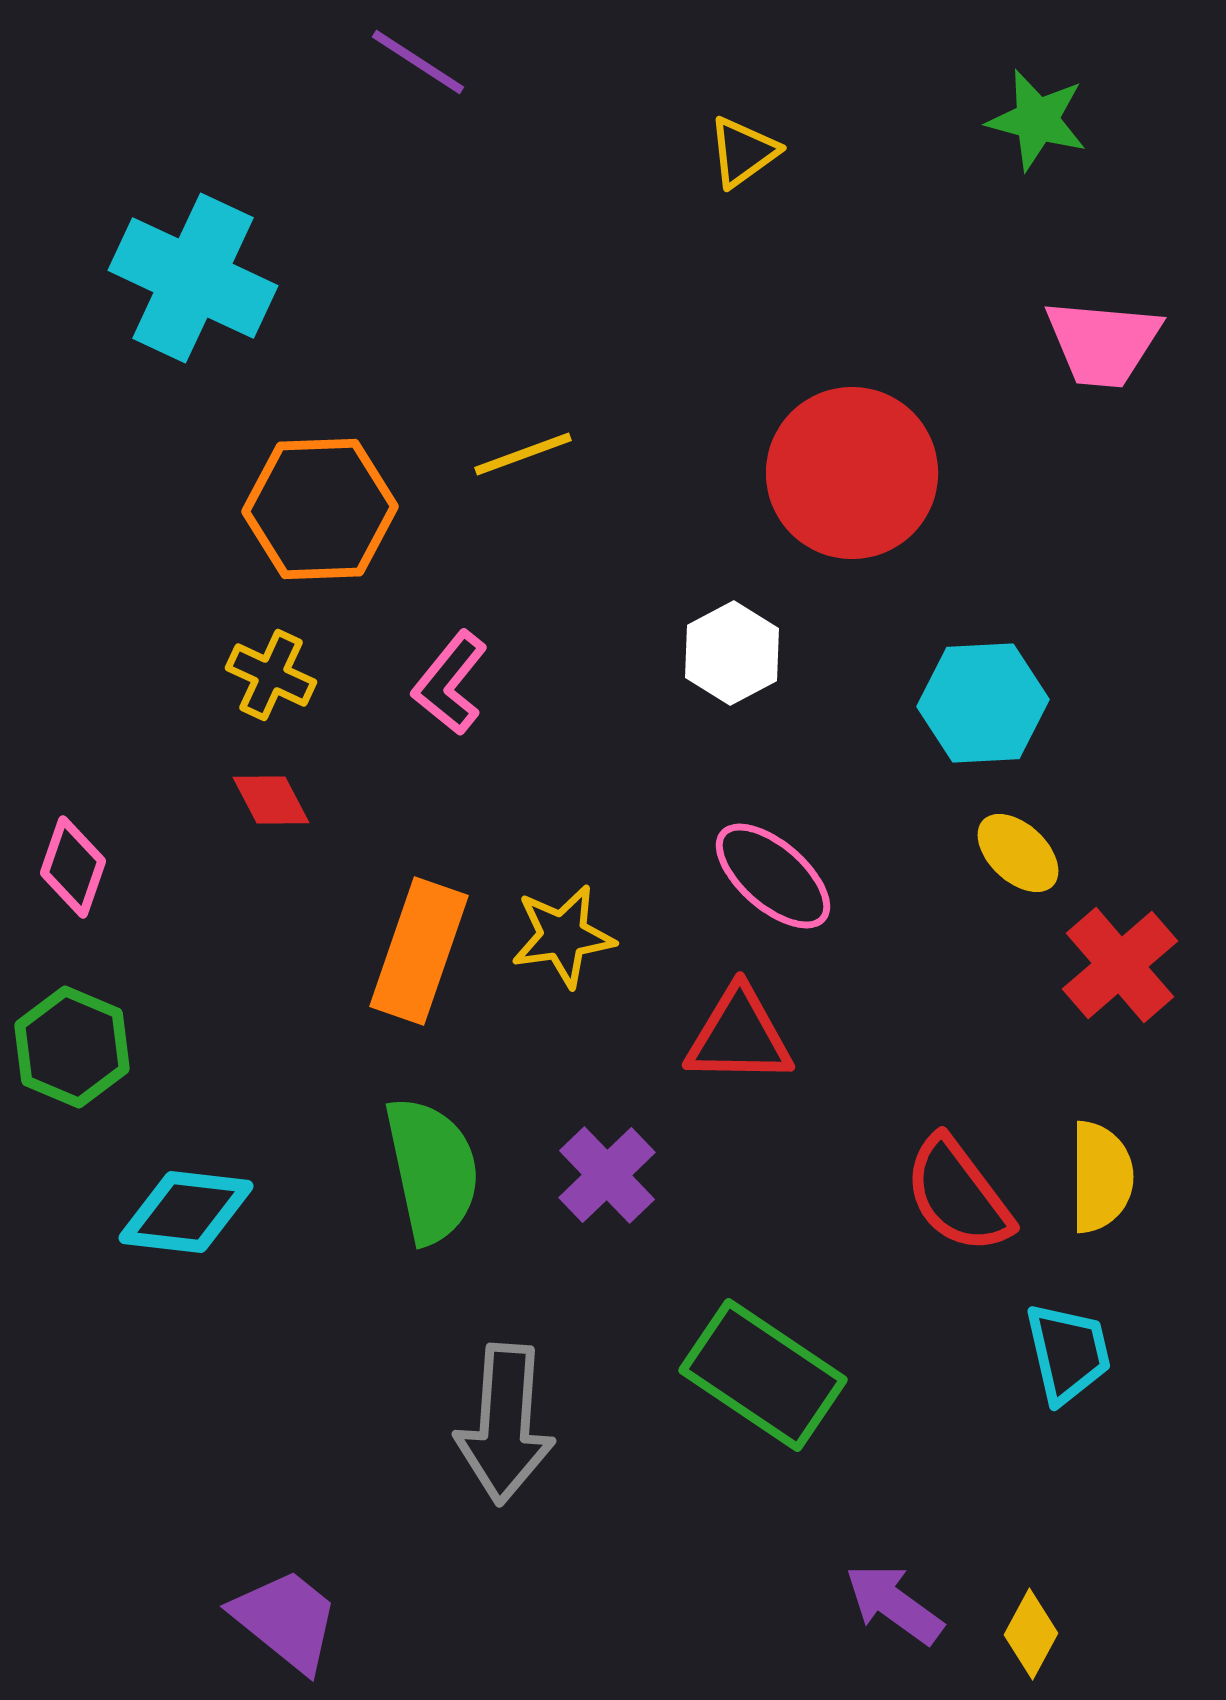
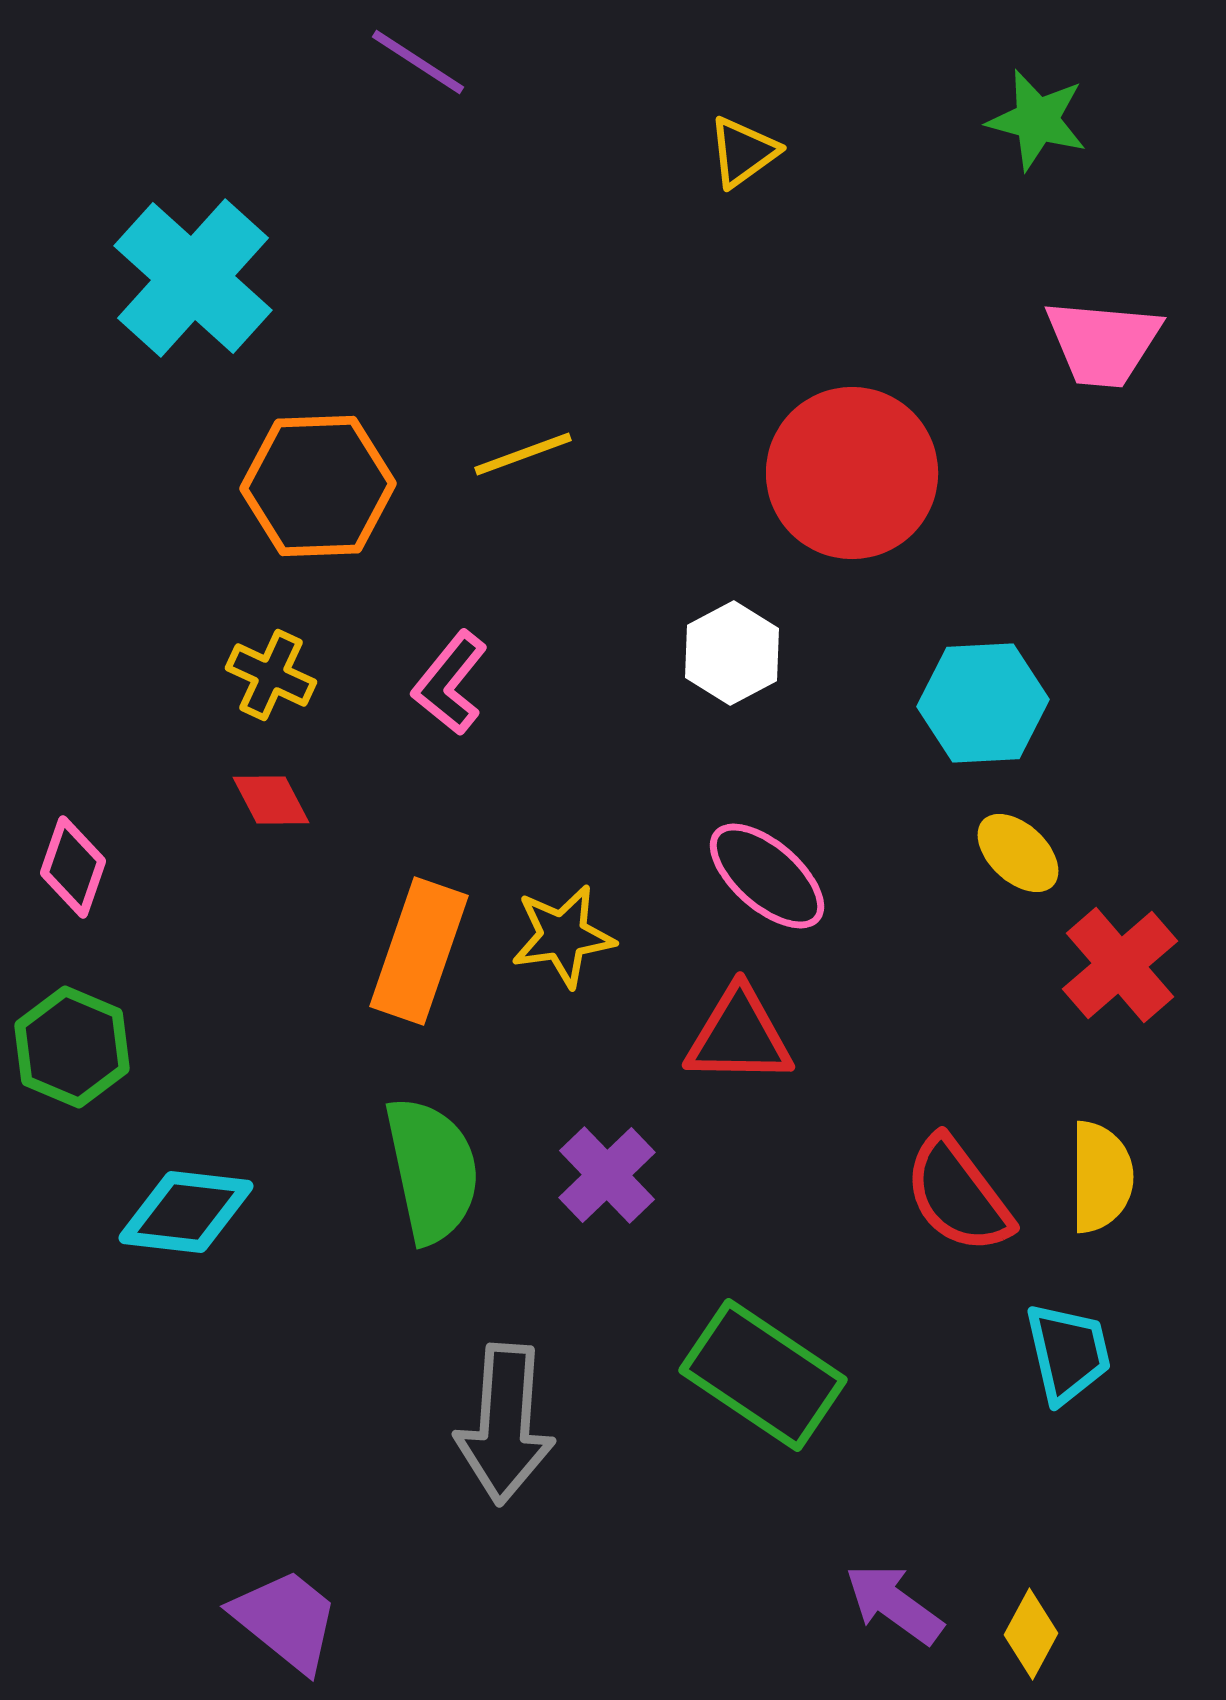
cyan cross: rotated 17 degrees clockwise
orange hexagon: moved 2 px left, 23 px up
pink ellipse: moved 6 px left
